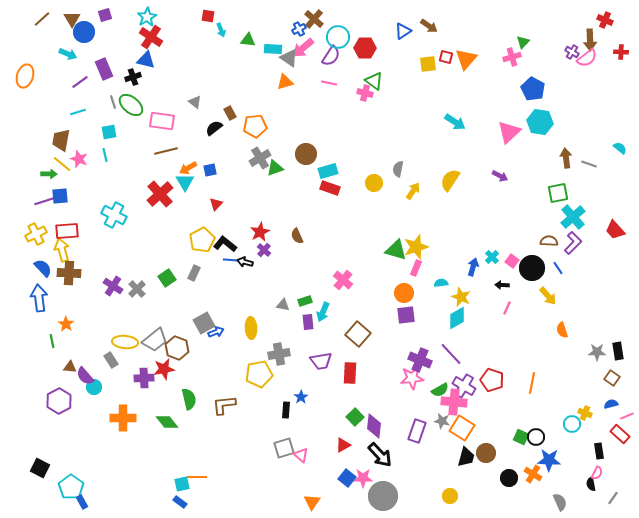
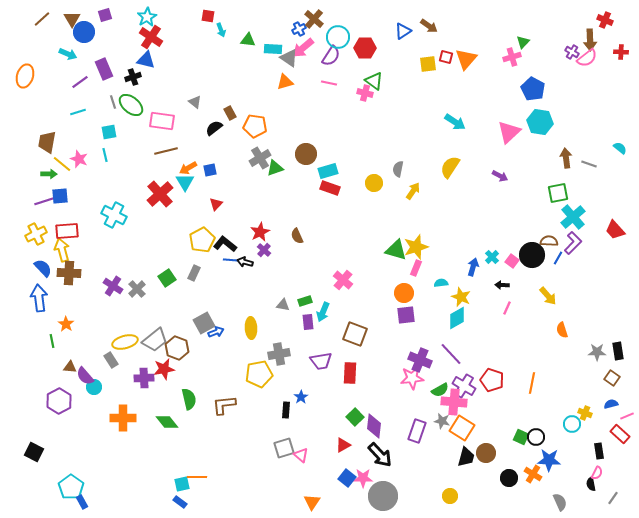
orange pentagon at (255, 126): rotated 15 degrees clockwise
brown trapezoid at (61, 140): moved 14 px left, 2 px down
yellow semicircle at (450, 180): moved 13 px up
black circle at (532, 268): moved 13 px up
blue line at (558, 268): moved 10 px up; rotated 64 degrees clockwise
brown square at (358, 334): moved 3 px left; rotated 20 degrees counterclockwise
yellow ellipse at (125, 342): rotated 20 degrees counterclockwise
black square at (40, 468): moved 6 px left, 16 px up
